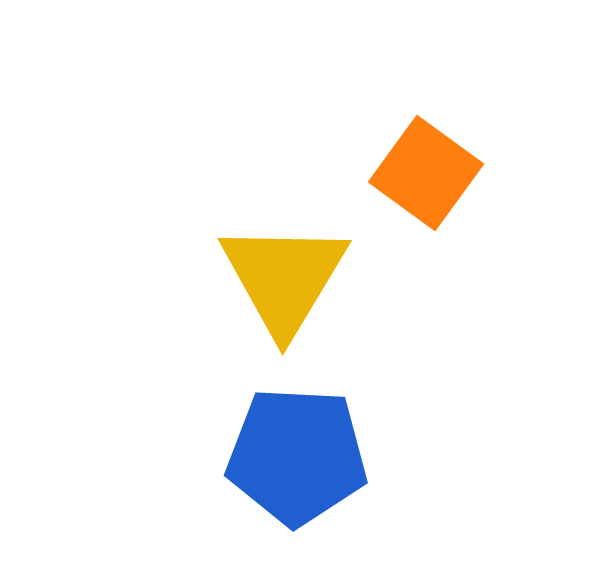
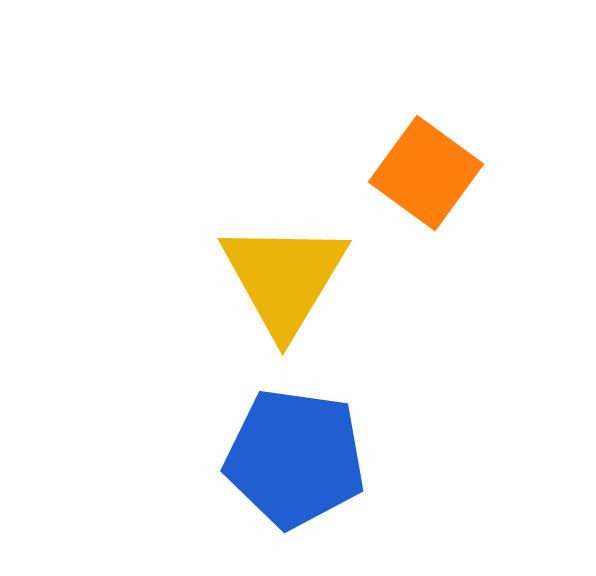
blue pentagon: moved 2 px left, 2 px down; rotated 5 degrees clockwise
